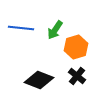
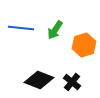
orange hexagon: moved 8 px right, 2 px up
black cross: moved 5 px left, 6 px down
